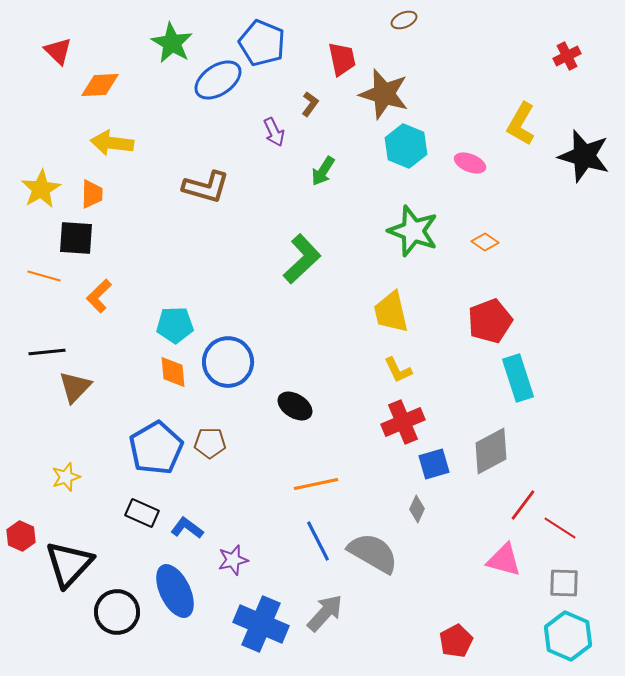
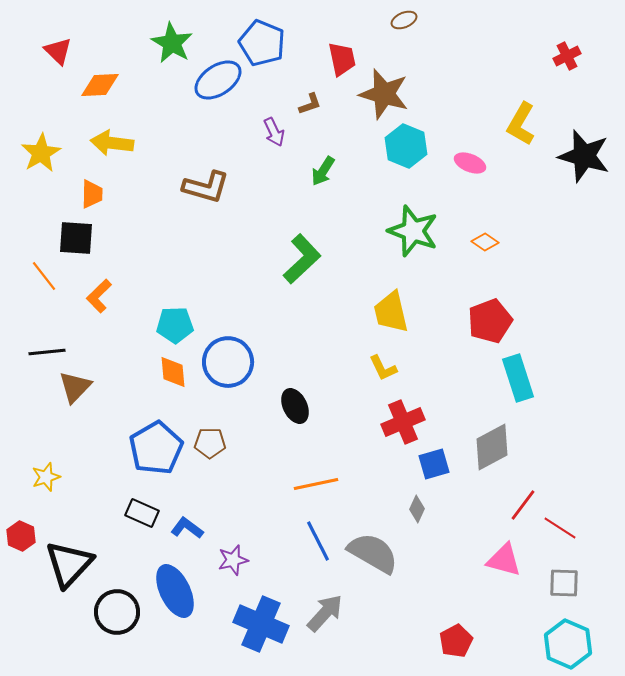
brown L-shape at (310, 104): rotated 35 degrees clockwise
yellow star at (41, 189): moved 36 px up
orange line at (44, 276): rotated 36 degrees clockwise
yellow L-shape at (398, 370): moved 15 px left, 2 px up
black ellipse at (295, 406): rotated 32 degrees clockwise
gray diamond at (491, 451): moved 1 px right, 4 px up
yellow star at (66, 477): moved 20 px left
cyan hexagon at (568, 636): moved 8 px down
